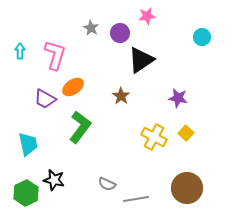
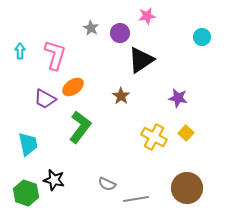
green hexagon: rotated 15 degrees counterclockwise
